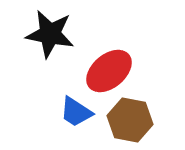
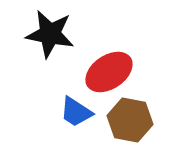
red ellipse: moved 1 px down; rotated 6 degrees clockwise
